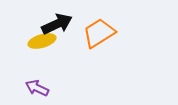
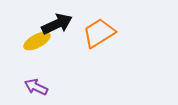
yellow ellipse: moved 5 px left; rotated 12 degrees counterclockwise
purple arrow: moved 1 px left, 1 px up
